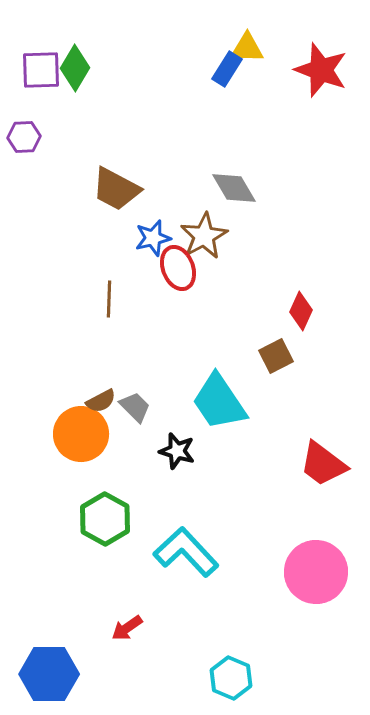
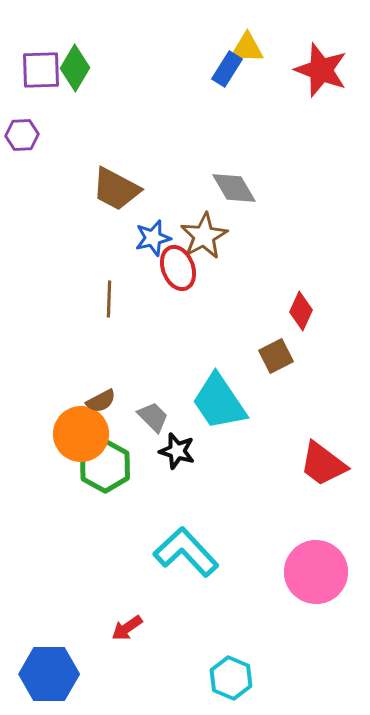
purple hexagon: moved 2 px left, 2 px up
gray trapezoid: moved 18 px right, 10 px down
green hexagon: moved 53 px up
